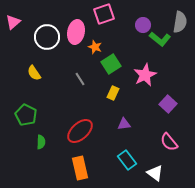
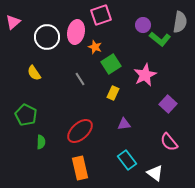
pink square: moved 3 px left, 1 px down
